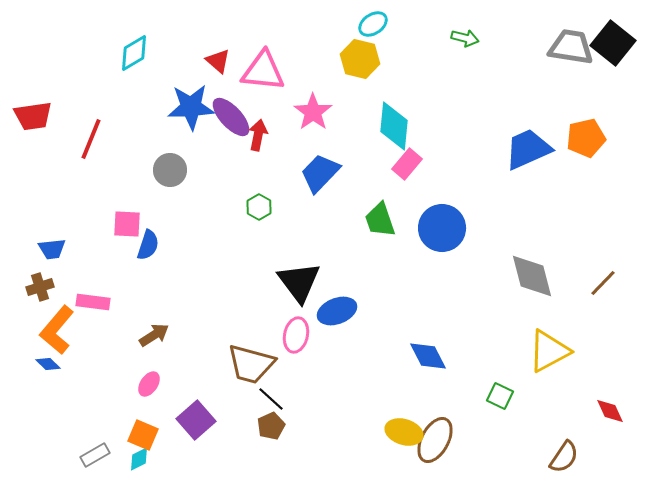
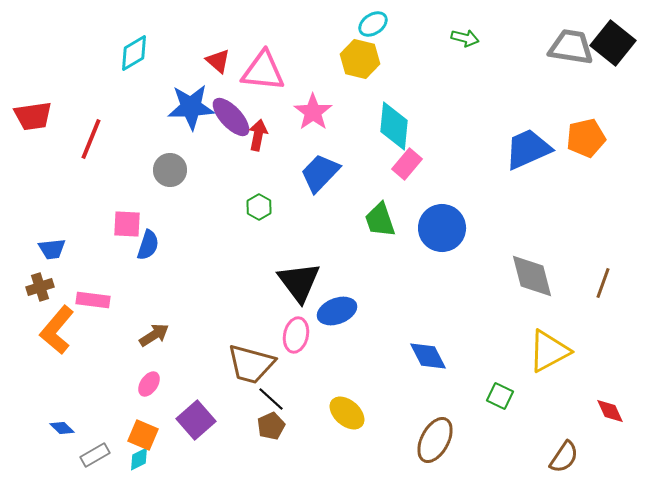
brown line at (603, 283): rotated 24 degrees counterclockwise
pink rectangle at (93, 302): moved 2 px up
blue diamond at (48, 364): moved 14 px right, 64 px down
yellow ellipse at (404, 432): moved 57 px left, 19 px up; rotated 24 degrees clockwise
